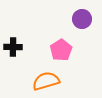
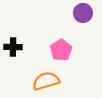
purple circle: moved 1 px right, 6 px up
